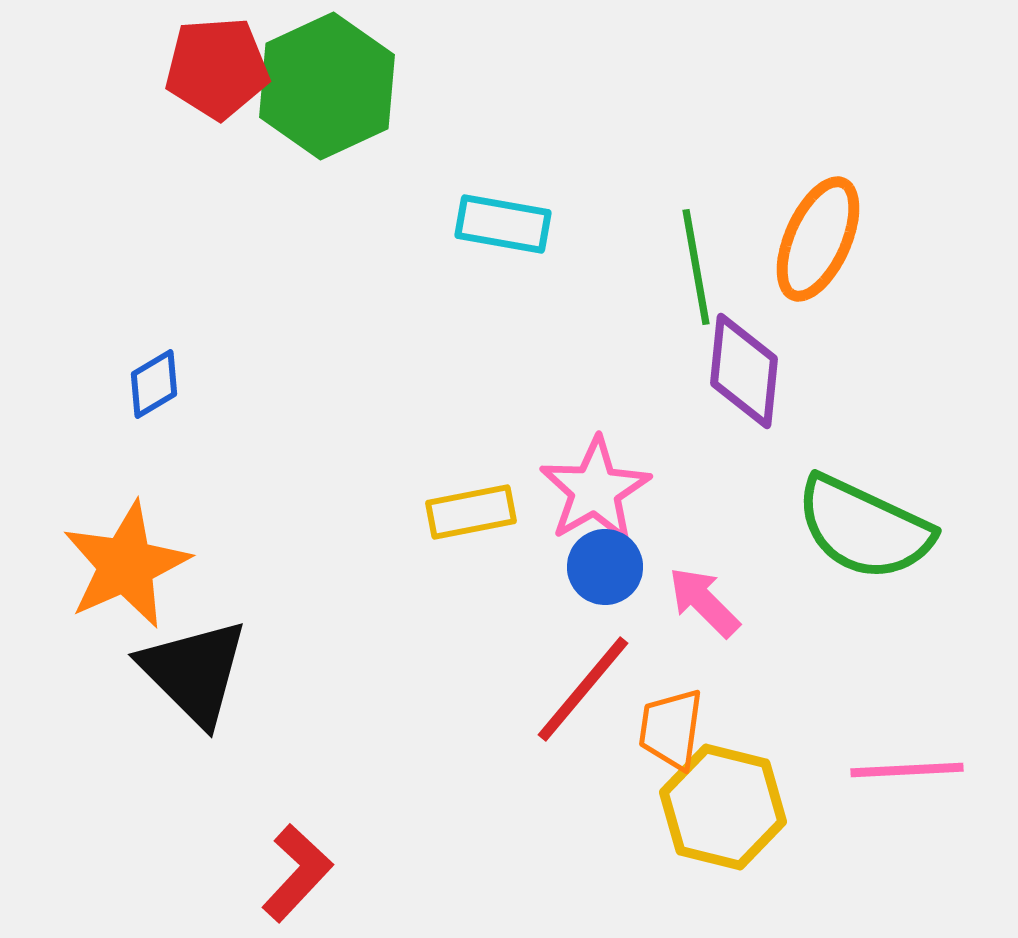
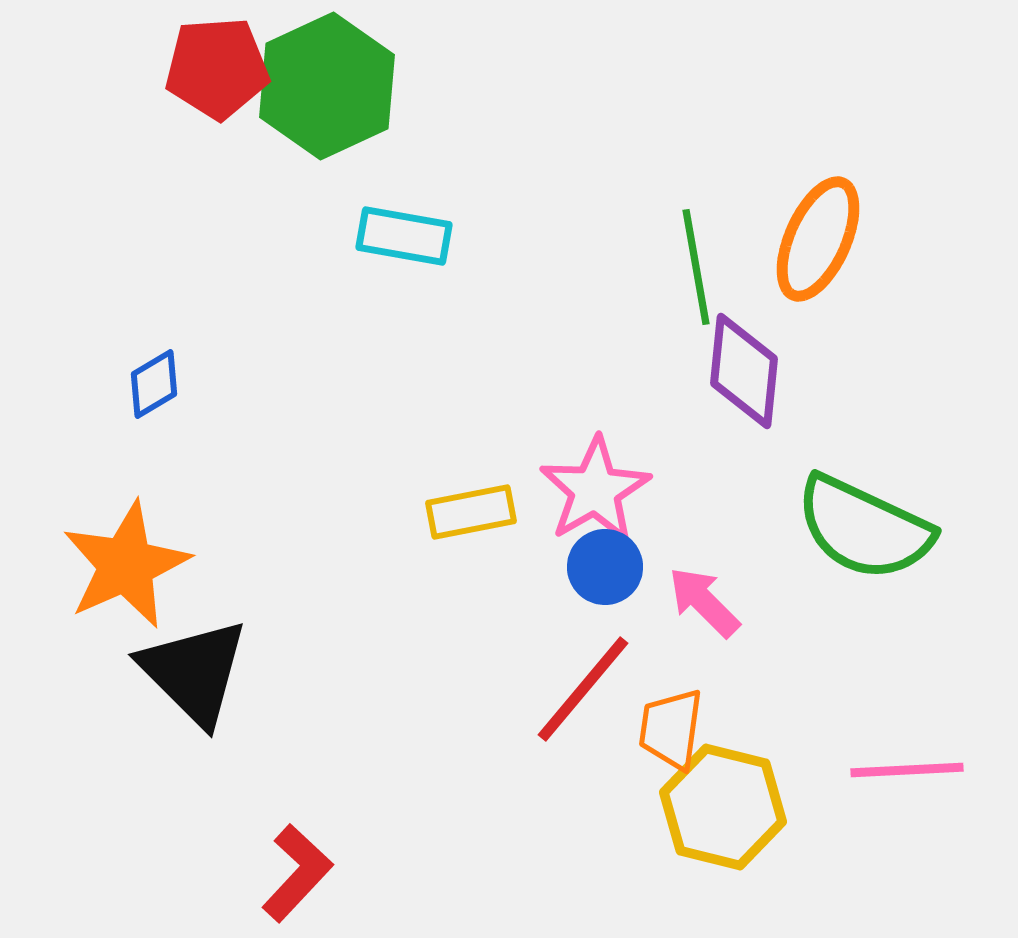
cyan rectangle: moved 99 px left, 12 px down
